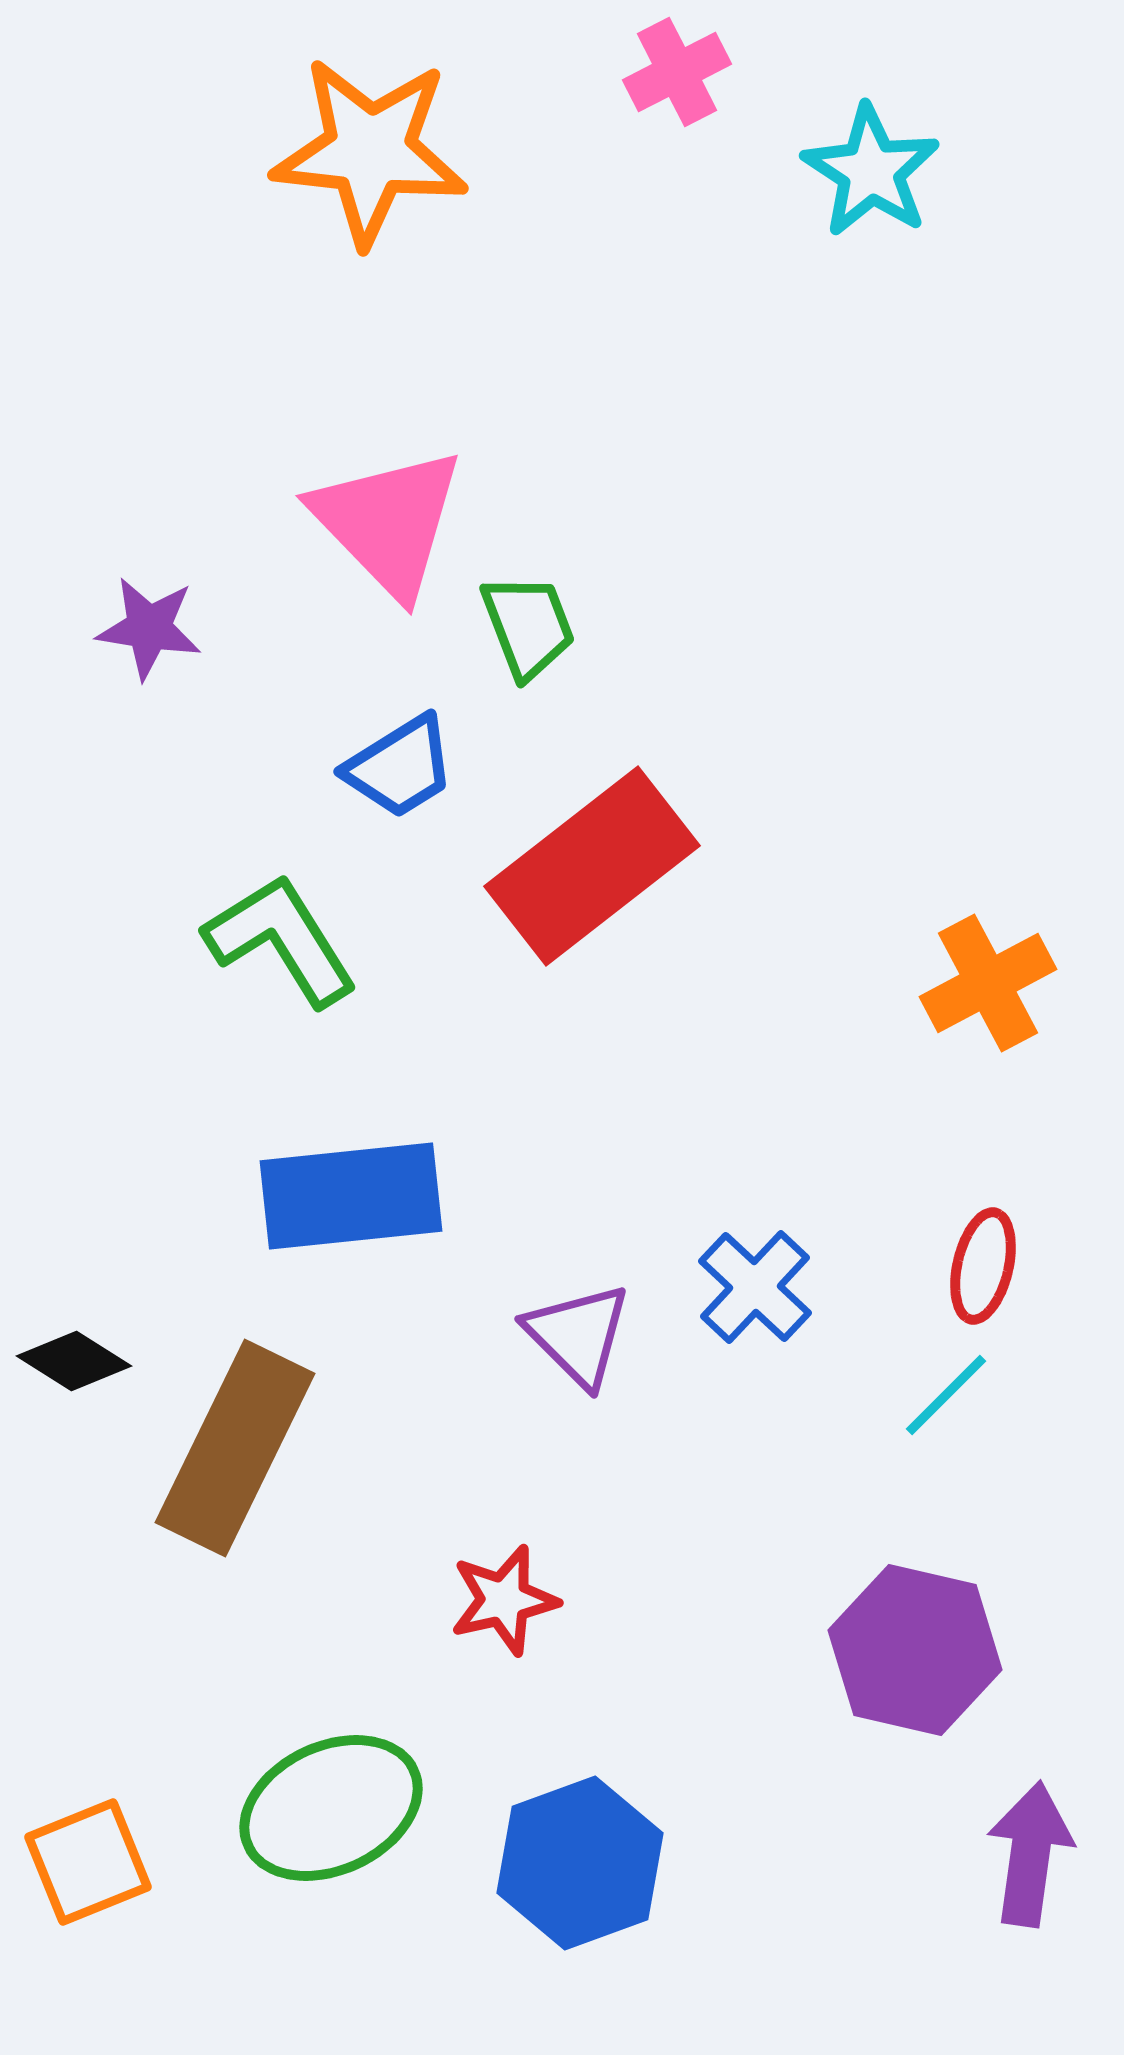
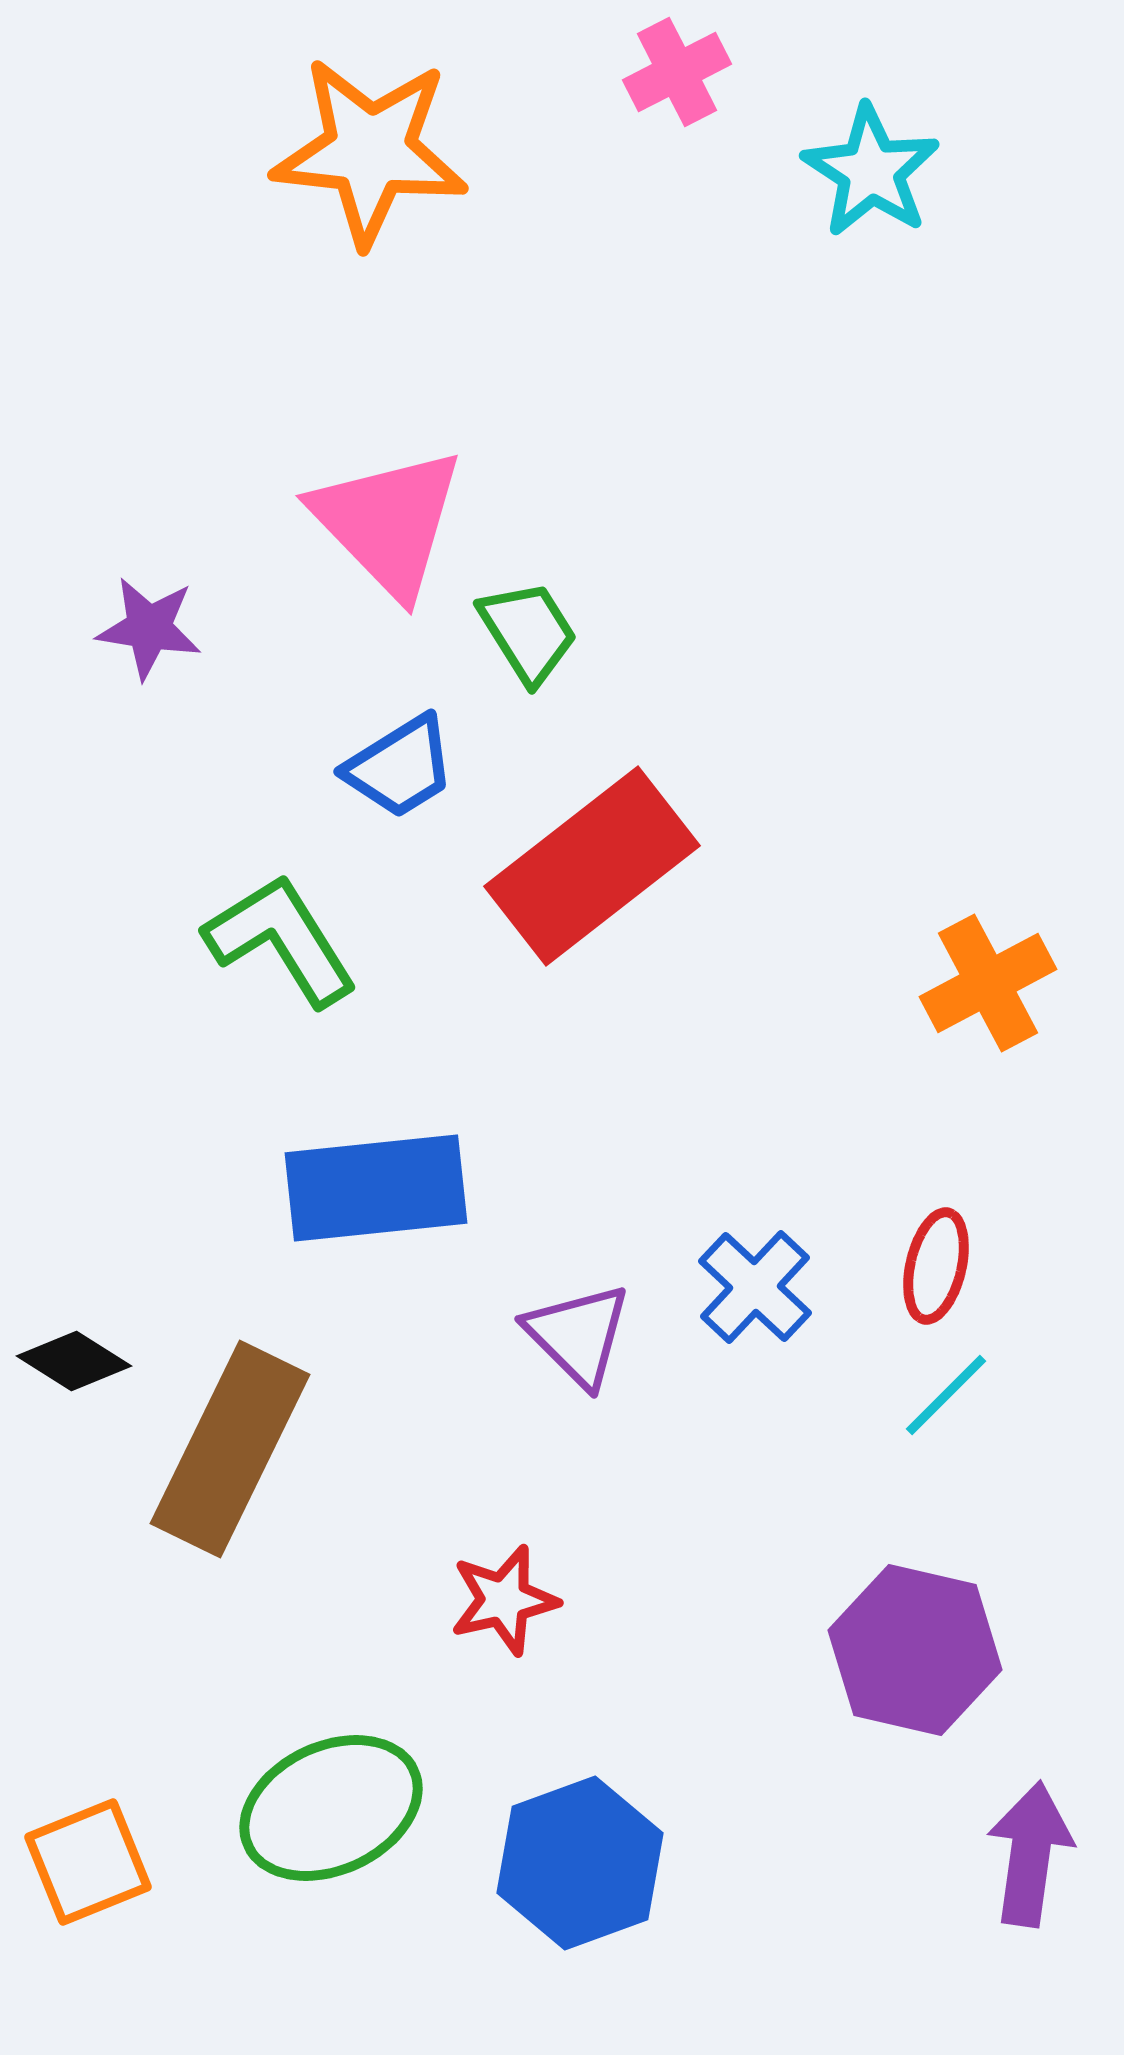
green trapezoid: moved 6 px down; rotated 11 degrees counterclockwise
blue rectangle: moved 25 px right, 8 px up
red ellipse: moved 47 px left
brown rectangle: moved 5 px left, 1 px down
